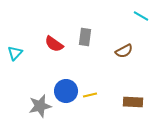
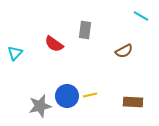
gray rectangle: moved 7 px up
blue circle: moved 1 px right, 5 px down
